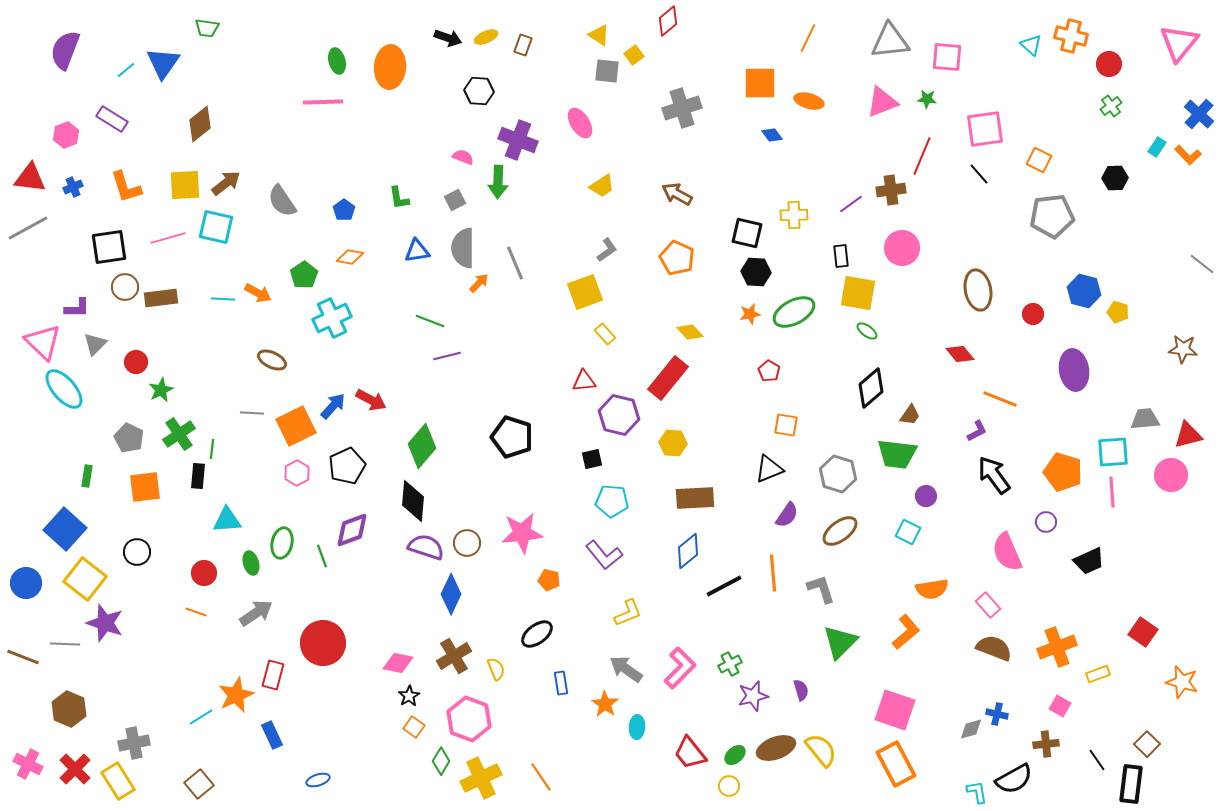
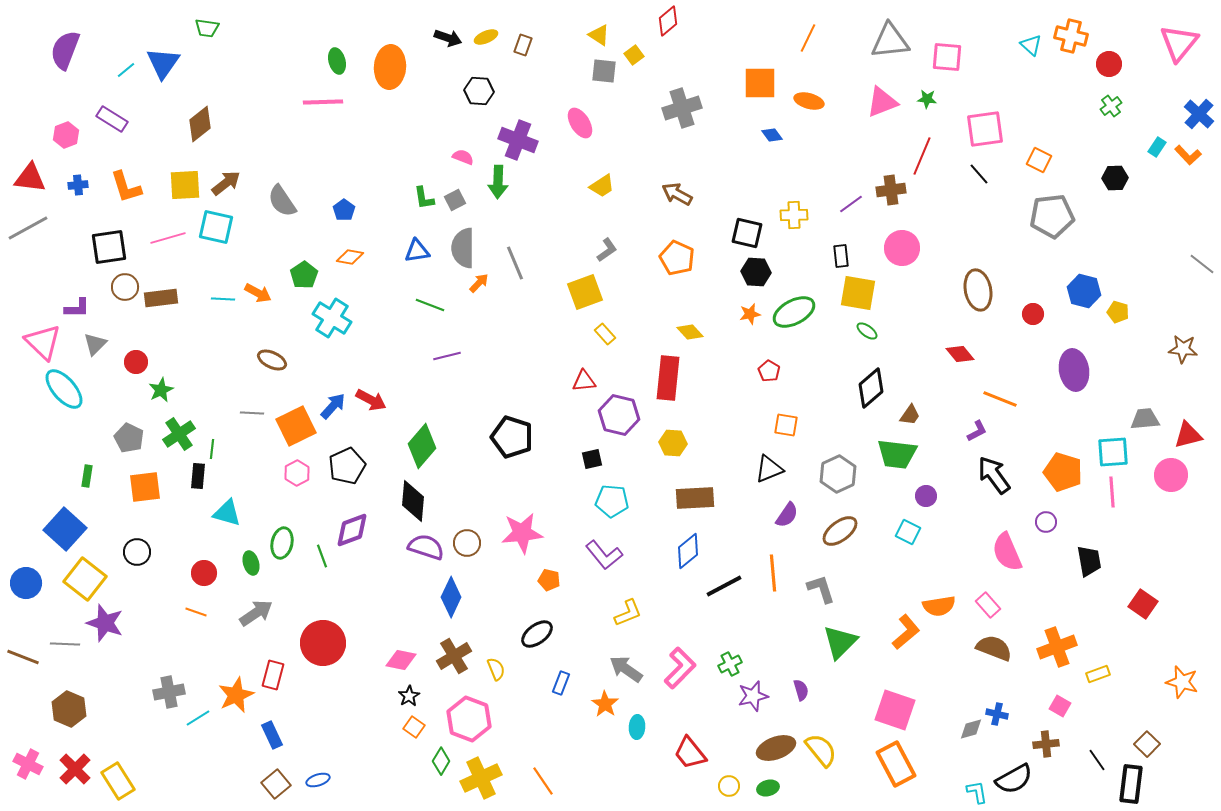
gray square at (607, 71): moved 3 px left
blue cross at (73, 187): moved 5 px right, 2 px up; rotated 18 degrees clockwise
green L-shape at (399, 198): moved 25 px right
cyan cross at (332, 318): rotated 33 degrees counterclockwise
green line at (430, 321): moved 16 px up
red rectangle at (668, 378): rotated 33 degrees counterclockwise
gray hexagon at (838, 474): rotated 18 degrees clockwise
cyan triangle at (227, 520): moved 7 px up; rotated 20 degrees clockwise
black trapezoid at (1089, 561): rotated 76 degrees counterclockwise
orange semicircle at (932, 589): moved 7 px right, 17 px down
blue diamond at (451, 594): moved 3 px down
red square at (1143, 632): moved 28 px up
pink diamond at (398, 663): moved 3 px right, 3 px up
blue rectangle at (561, 683): rotated 30 degrees clockwise
cyan line at (201, 717): moved 3 px left, 1 px down
gray cross at (134, 743): moved 35 px right, 51 px up
green ellipse at (735, 755): moved 33 px right, 33 px down; rotated 25 degrees clockwise
orange line at (541, 777): moved 2 px right, 4 px down
brown square at (199, 784): moved 77 px right
